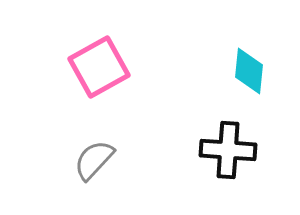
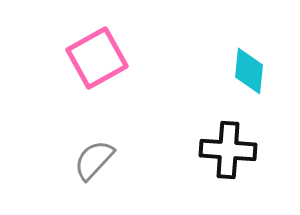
pink square: moved 2 px left, 9 px up
